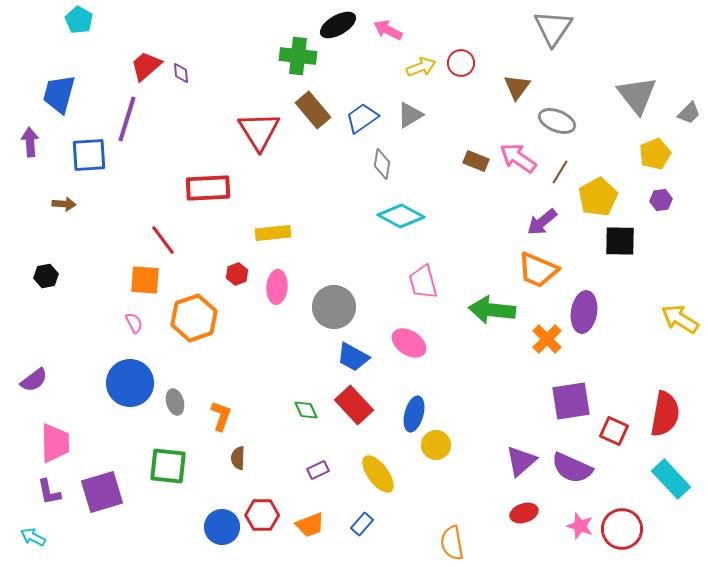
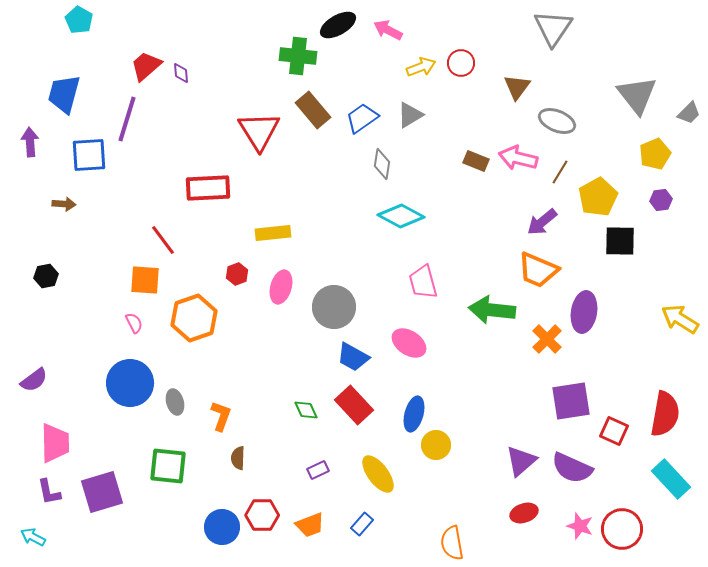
blue trapezoid at (59, 94): moved 5 px right
pink arrow at (518, 158): rotated 21 degrees counterclockwise
pink ellipse at (277, 287): moved 4 px right; rotated 12 degrees clockwise
